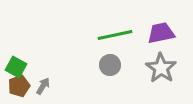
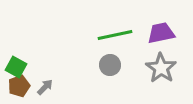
gray arrow: moved 2 px right, 1 px down; rotated 12 degrees clockwise
